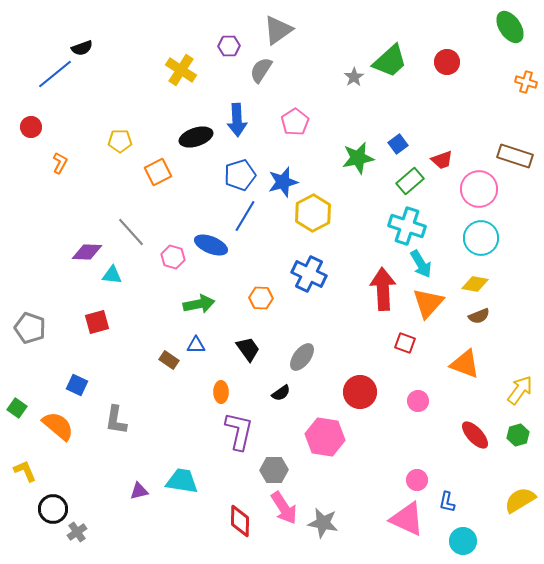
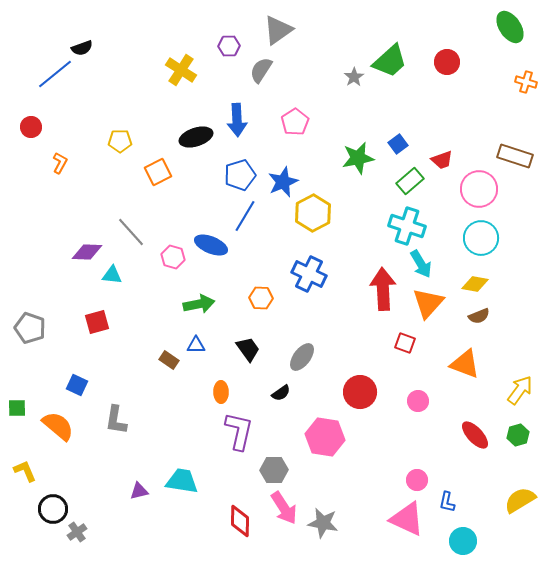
blue star at (283, 182): rotated 8 degrees counterclockwise
green square at (17, 408): rotated 36 degrees counterclockwise
